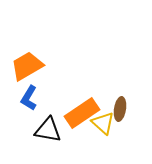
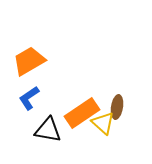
orange trapezoid: moved 2 px right, 5 px up
blue L-shape: rotated 25 degrees clockwise
brown ellipse: moved 3 px left, 2 px up
